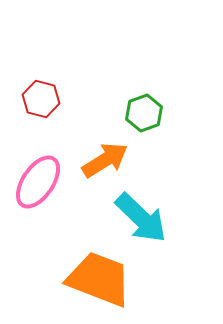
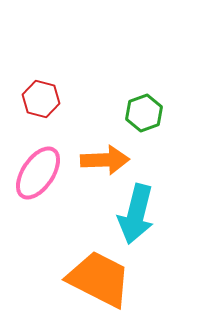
orange arrow: rotated 30 degrees clockwise
pink ellipse: moved 9 px up
cyan arrow: moved 5 px left, 4 px up; rotated 60 degrees clockwise
orange trapezoid: rotated 6 degrees clockwise
